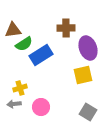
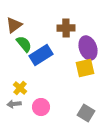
brown triangle: moved 1 px right, 5 px up; rotated 30 degrees counterclockwise
green semicircle: rotated 96 degrees counterclockwise
yellow square: moved 2 px right, 7 px up
yellow cross: rotated 32 degrees counterclockwise
gray square: moved 2 px left, 1 px down
